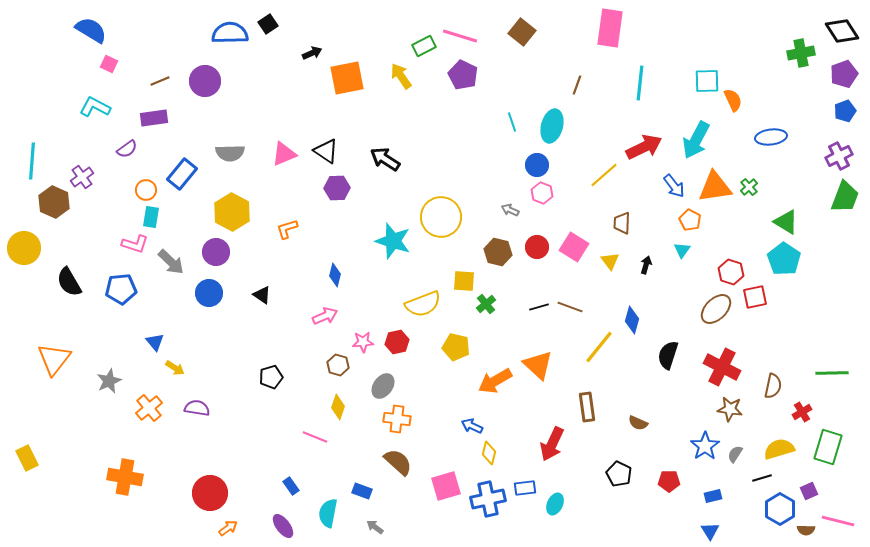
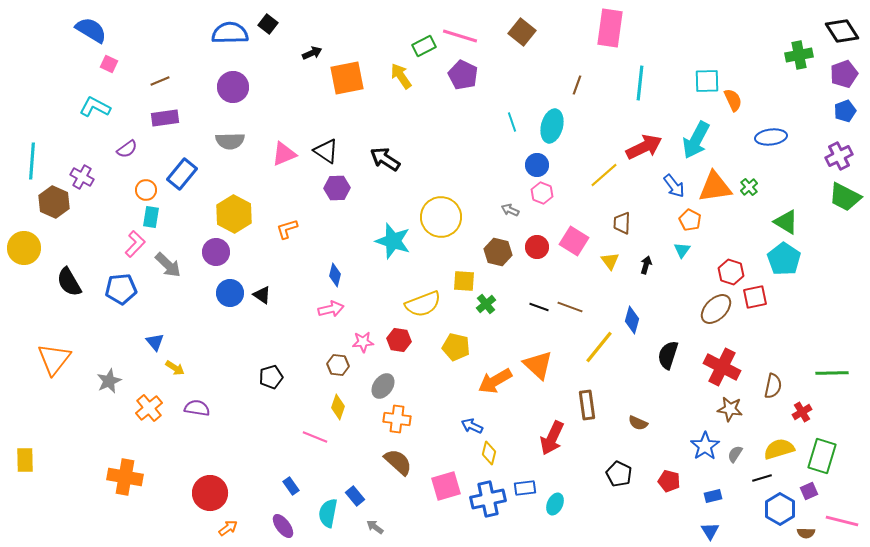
black square at (268, 24): rotated 18 degrees counterclockwise
green cross at (801, 53): moved 2 px left, 2 px down
purple circle at (205, 81): moved 28 px right, 6 px down
purple rectangle at (154, 118): moved 11 px right
gray semicircle at (230, 153): moved 12 px up
purple cross at (82, 177): rotated 25 degrees counterclockwise
green trapezoid at (845, 197): rotated 96 degrees clockwise
yellow hexagon at (232, 212): moved 2 px right, 2 px down
pink L-shape at (135, 244): rotated 64 degrees counterclockwise
pink square at (574, 247): moved 6 px up
gray arrow at (171, 262): moved 3 px left, 3 px down
blue circle at (209, 293): moved 21 px right
black line at (539, 307): rotated 36 degrees clockwise
pink arrow at (325, 316): moved 6 px right, 7 px up; rotated 10 degrees clockwise
red hexagon at (397, 342): moved 2 px right, 2 px up; rotated 20 degrees clockwise
brown hexagon at (338, 365): rotated 10 degrees counterclockwise
brown rectangle at (587, 407): moved 2 px up
red arrow at (552, 444): moved 6 px up
green rectangle at (828, 447): moved 6 px left, 9 px down
yellow rectangle at (27, 458): moved 2 px left, 2 px down; rotated 25 degrees clockwise
red pentagon at (669, 481): rotated 15 degrees clockwise
blue rectangle at (362, 491): moved 7 px left, 5 px down; rotated 30 degrees clockwise
pink line at (838, 521): moved 4 px right
brown semicircle at (806, 530): moved 3 px down
